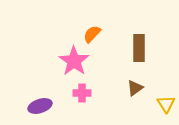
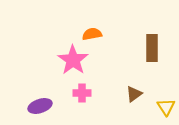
orange semicircle: rotated 36 degrees clockwise
brown rectangle: moved 13 px right
pink star: moved 1 px left, 1 px up
brown triangle: moved 1 px left, 6 px down
yellow triangle: moved 3 px down
